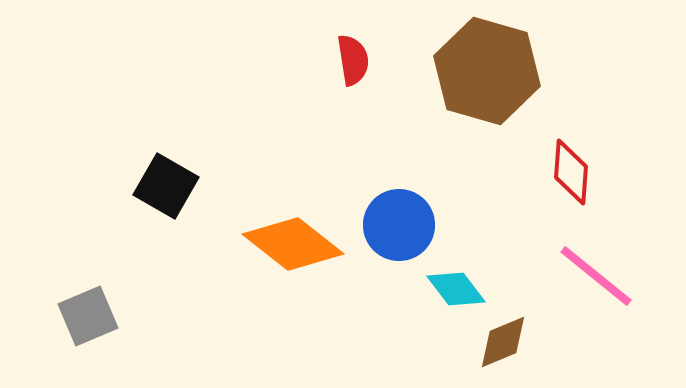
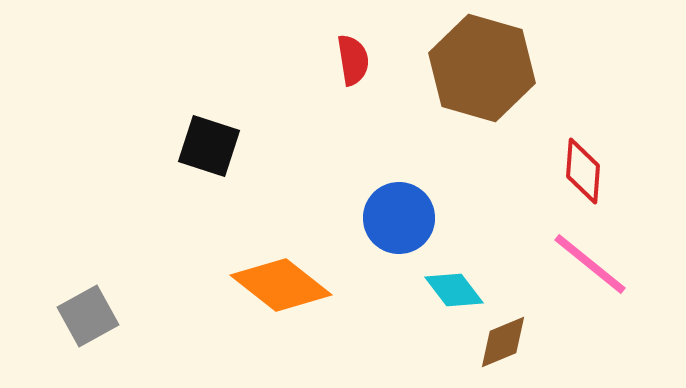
brown hexagon: moved 5 px left, 3 px up
red diamond: moved 12 px right, 1 px up
black square: moved 43 px right, 40 px up; rotated 12 degrees counterclockwise
blue circle: moved 7 px up
orange diamond: moved 12 px left, 41 px down
pink line: moved 6 px left, 12 px up
cyan diamond: moved 2 px left, 1 px down
gray square: rotated 6 degrees counterclockwise
